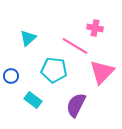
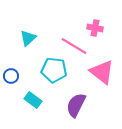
pink line: moved 1 px left
pink triangle: rotated 36 degrees counterclockwise
